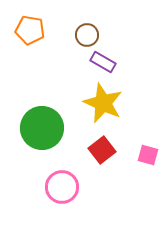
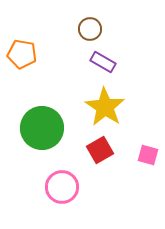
orange pentagon: moved 8 px left, 24 px down
brown circle: moved 3 px right, 6 px up
yellow star: moved 2 px right, 4 px down; rotated 9 degrees clockwise
red square: moved 2 px left; rotated 8 degrees clockwise
